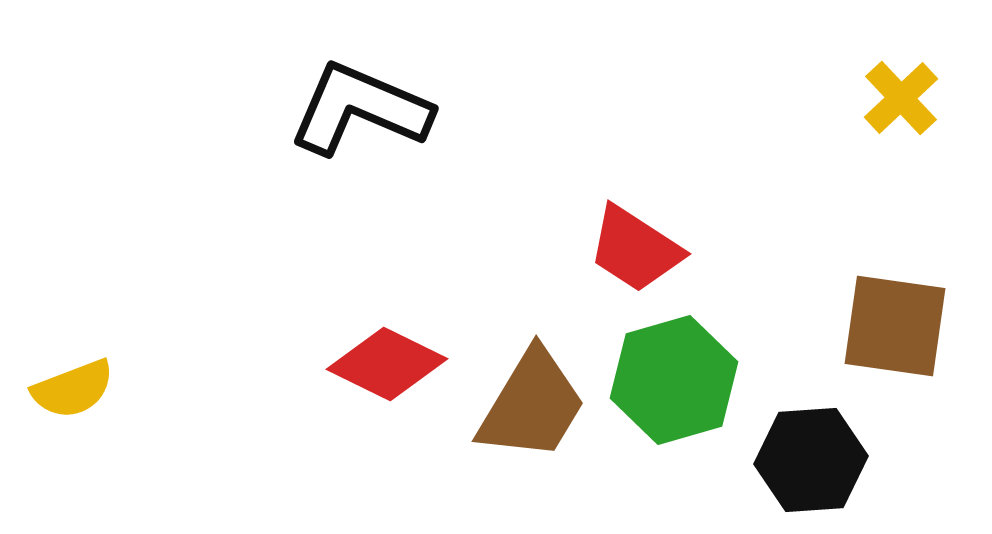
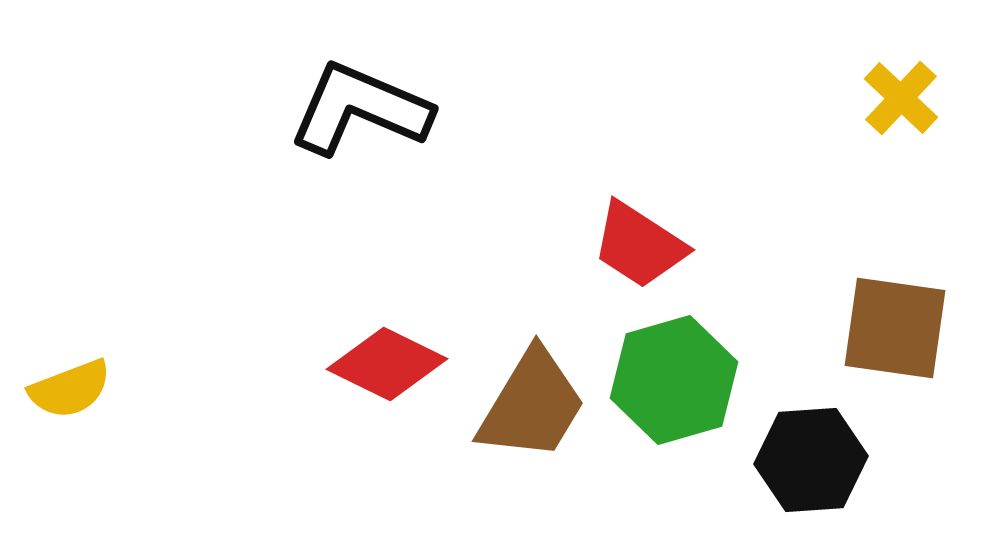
yellow cross: rotated 4 degrees counterclockwise
red trapezoid: moved 4 px right, 4 px up
brown square: moved 2 px down
yellow semicircle: moved 3 px left
